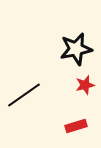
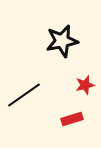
black star: moved 14 px left, 8 px up
red rectangle: moved 4 px left, 7 px up
